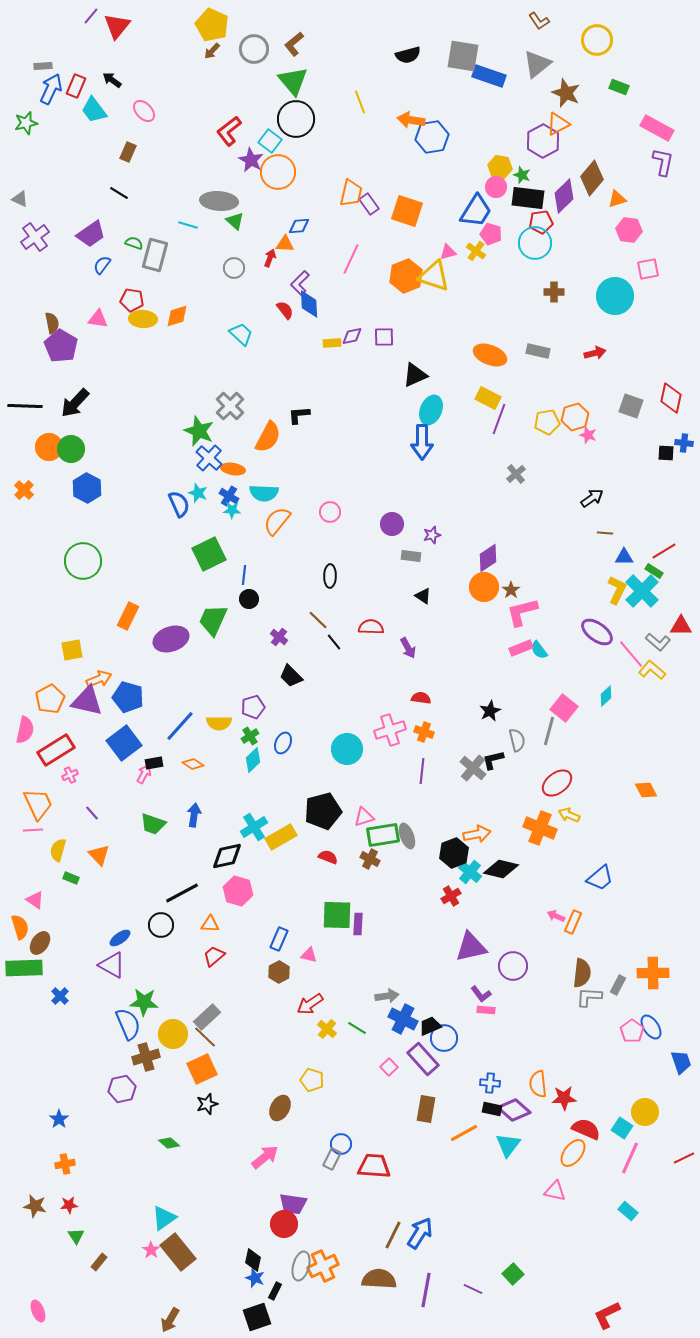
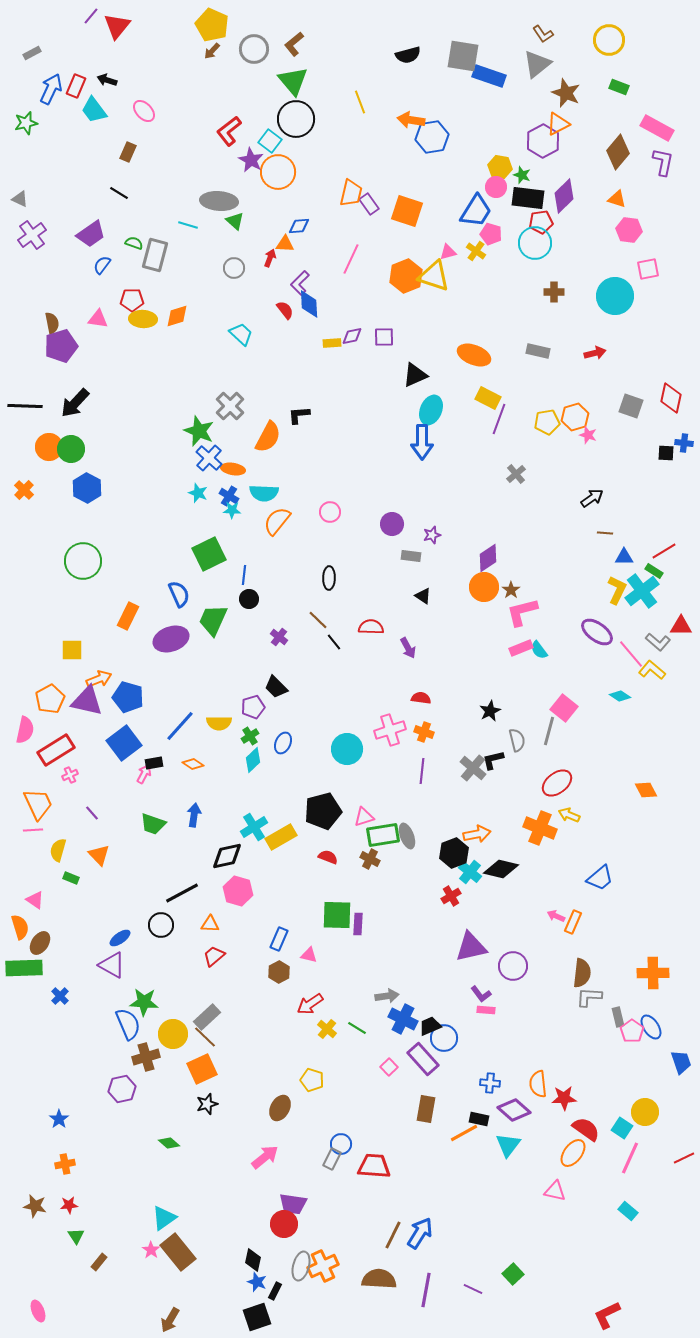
brown L-shape at (539, 21): moved 4 px right, 13 px down
yellow circle at (597, 40): moved 12 px right
gray rectangle at (43, 66): moved 11 px left, 13 px up; rotated 24 degrees counterclockwise
black arrow at (112, 80): moved 5 px left; rotated 18 degrees counterclockwise
brown diamond at (592, 178): moved 26 px right, 26 px up
orange triangle at (617, 199): rotated 36 degrees clockwise
purple cross at (35, 237): moved 3 px left, 2 px up
red pentagon at (132, 300): rotated 10 degrees counterclockwise
purple pentagon at (61, 346): rotated 24 degrees clockwise
orange ellipse at (490, 355): moved 16 px left
blue semicircle at (179, 504): moved 90 px down
black ellipse at (330, 576): moved 1 px left, 2 px down
cyan cross at (642, 591): rotated 8 degrees clockwise
yellow square at (72, 650): rotated 10 degrees clockwise
black trapezoid at (291, 676): moved 15 px left, 11 px down
cyan diamond at (606, 696): moved 14 px right; rotated 75 degrees clockwise
gray rectangle at (618, 985): moved 32 px down; rotated 42 degrees counterclockwise
black rectangle at (492, 1109): moved 13 px left, 10 px down
red semicircle at (586, 1129): rotated 12 degrees clockwise
blue star at (255, 1278): moved 2 px right, 4 px down
